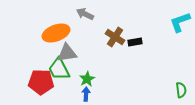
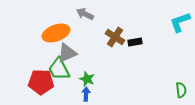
gray triangle: rotated 15 degrees counterclockwise
green star: rotated 21 degrees counterclockwise
